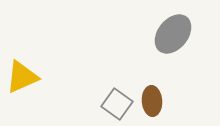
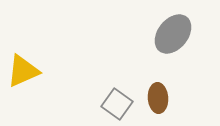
yellow triangle: moved 1 px right, 6 px up
brown ellipse: moved 6 px right, 3 px up
